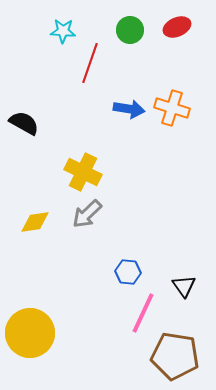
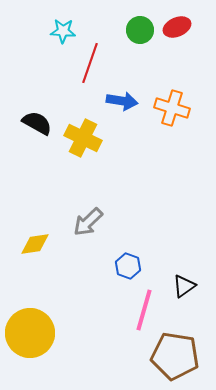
green circle: moved 10 px right
blue arrow: moved 7 px left, 8 px up
black semicircle: moved 13 px right
yellow cross: moved 34 px up
gray arrow: moved 1 px right, 8 px down
yellow diamond: moved 22 px down
blue hexagon: moved 6 px up; rotated 15 degrees clockwise
black triangle: rotated 30 degrees clockwise
pink line: moved 1 px right, 3 px up; rotated 9 degrees counterclockwise
